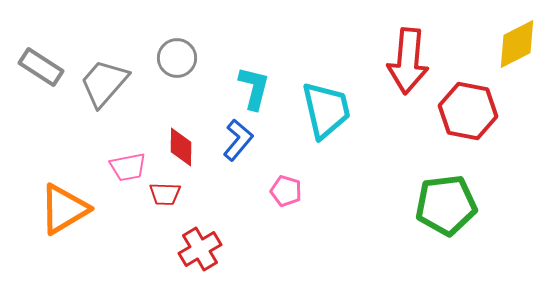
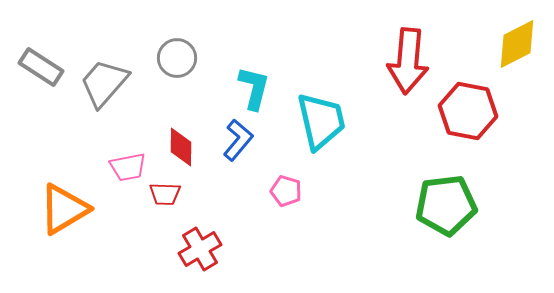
cyan trapezoid: moved 5 px left, 11 px down
